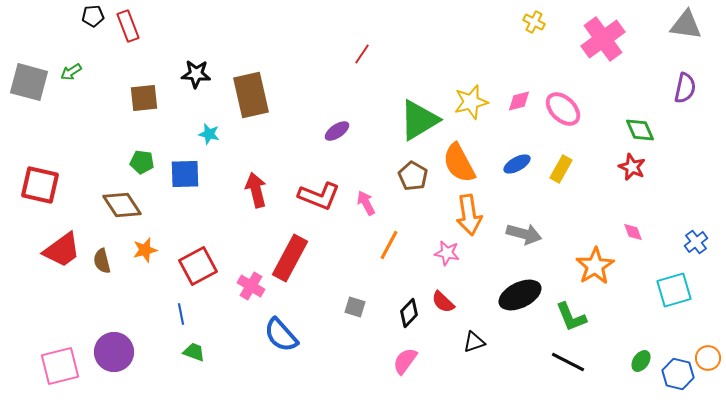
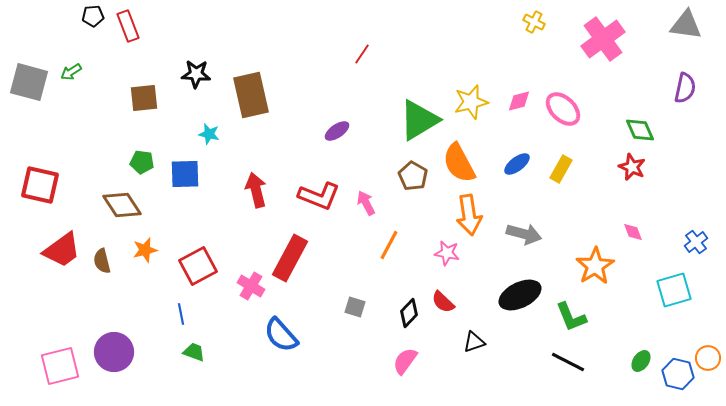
blue ellipse at (517, 164): rotated 8 degrees counterclockwise
